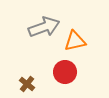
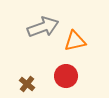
gray arrow: moved 1 px left
red circle: moved 1 px right, 4 px down
